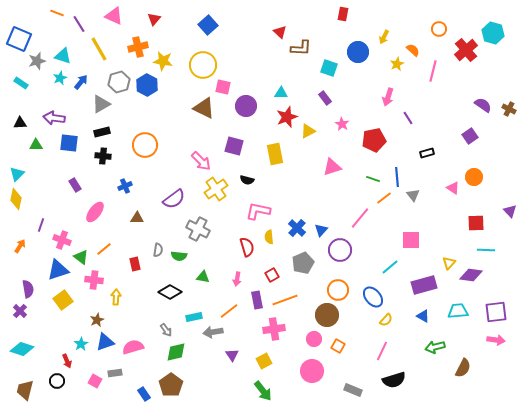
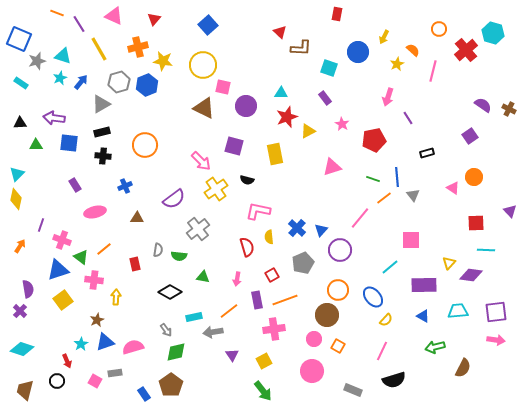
red rectangle at (343, 14): moved 6 px left
blue hexagon at (147, 85): rotated 10 degrees clockwise
pink ellipse at (95, 212): rotated 40 degrees clockwise
gray cross at (198, 229): rotated 25 degrees clockwise
purple rectangle at (424, 285): rotated 15 degrees clockwise
